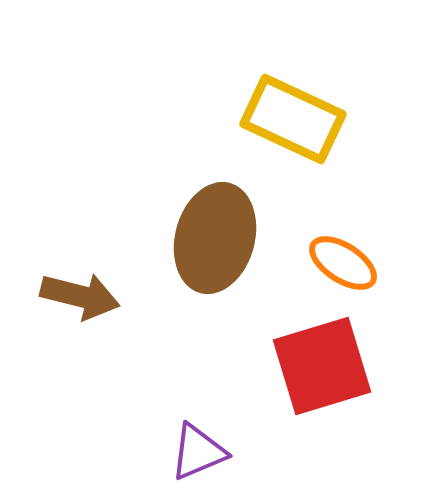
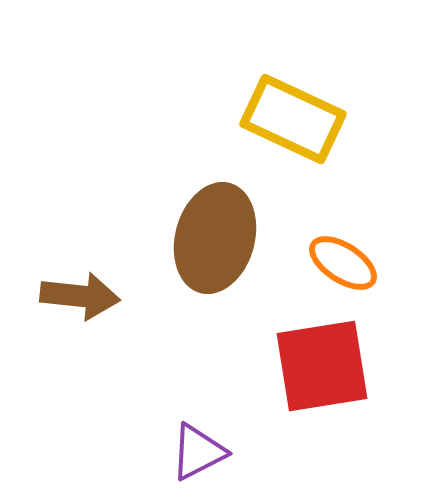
brown arrow: rotated 8 degrees counterclockwise
red square: rotated 8 degrees clockwise
purple triangle: rotated 4 degrees counterclockwise
